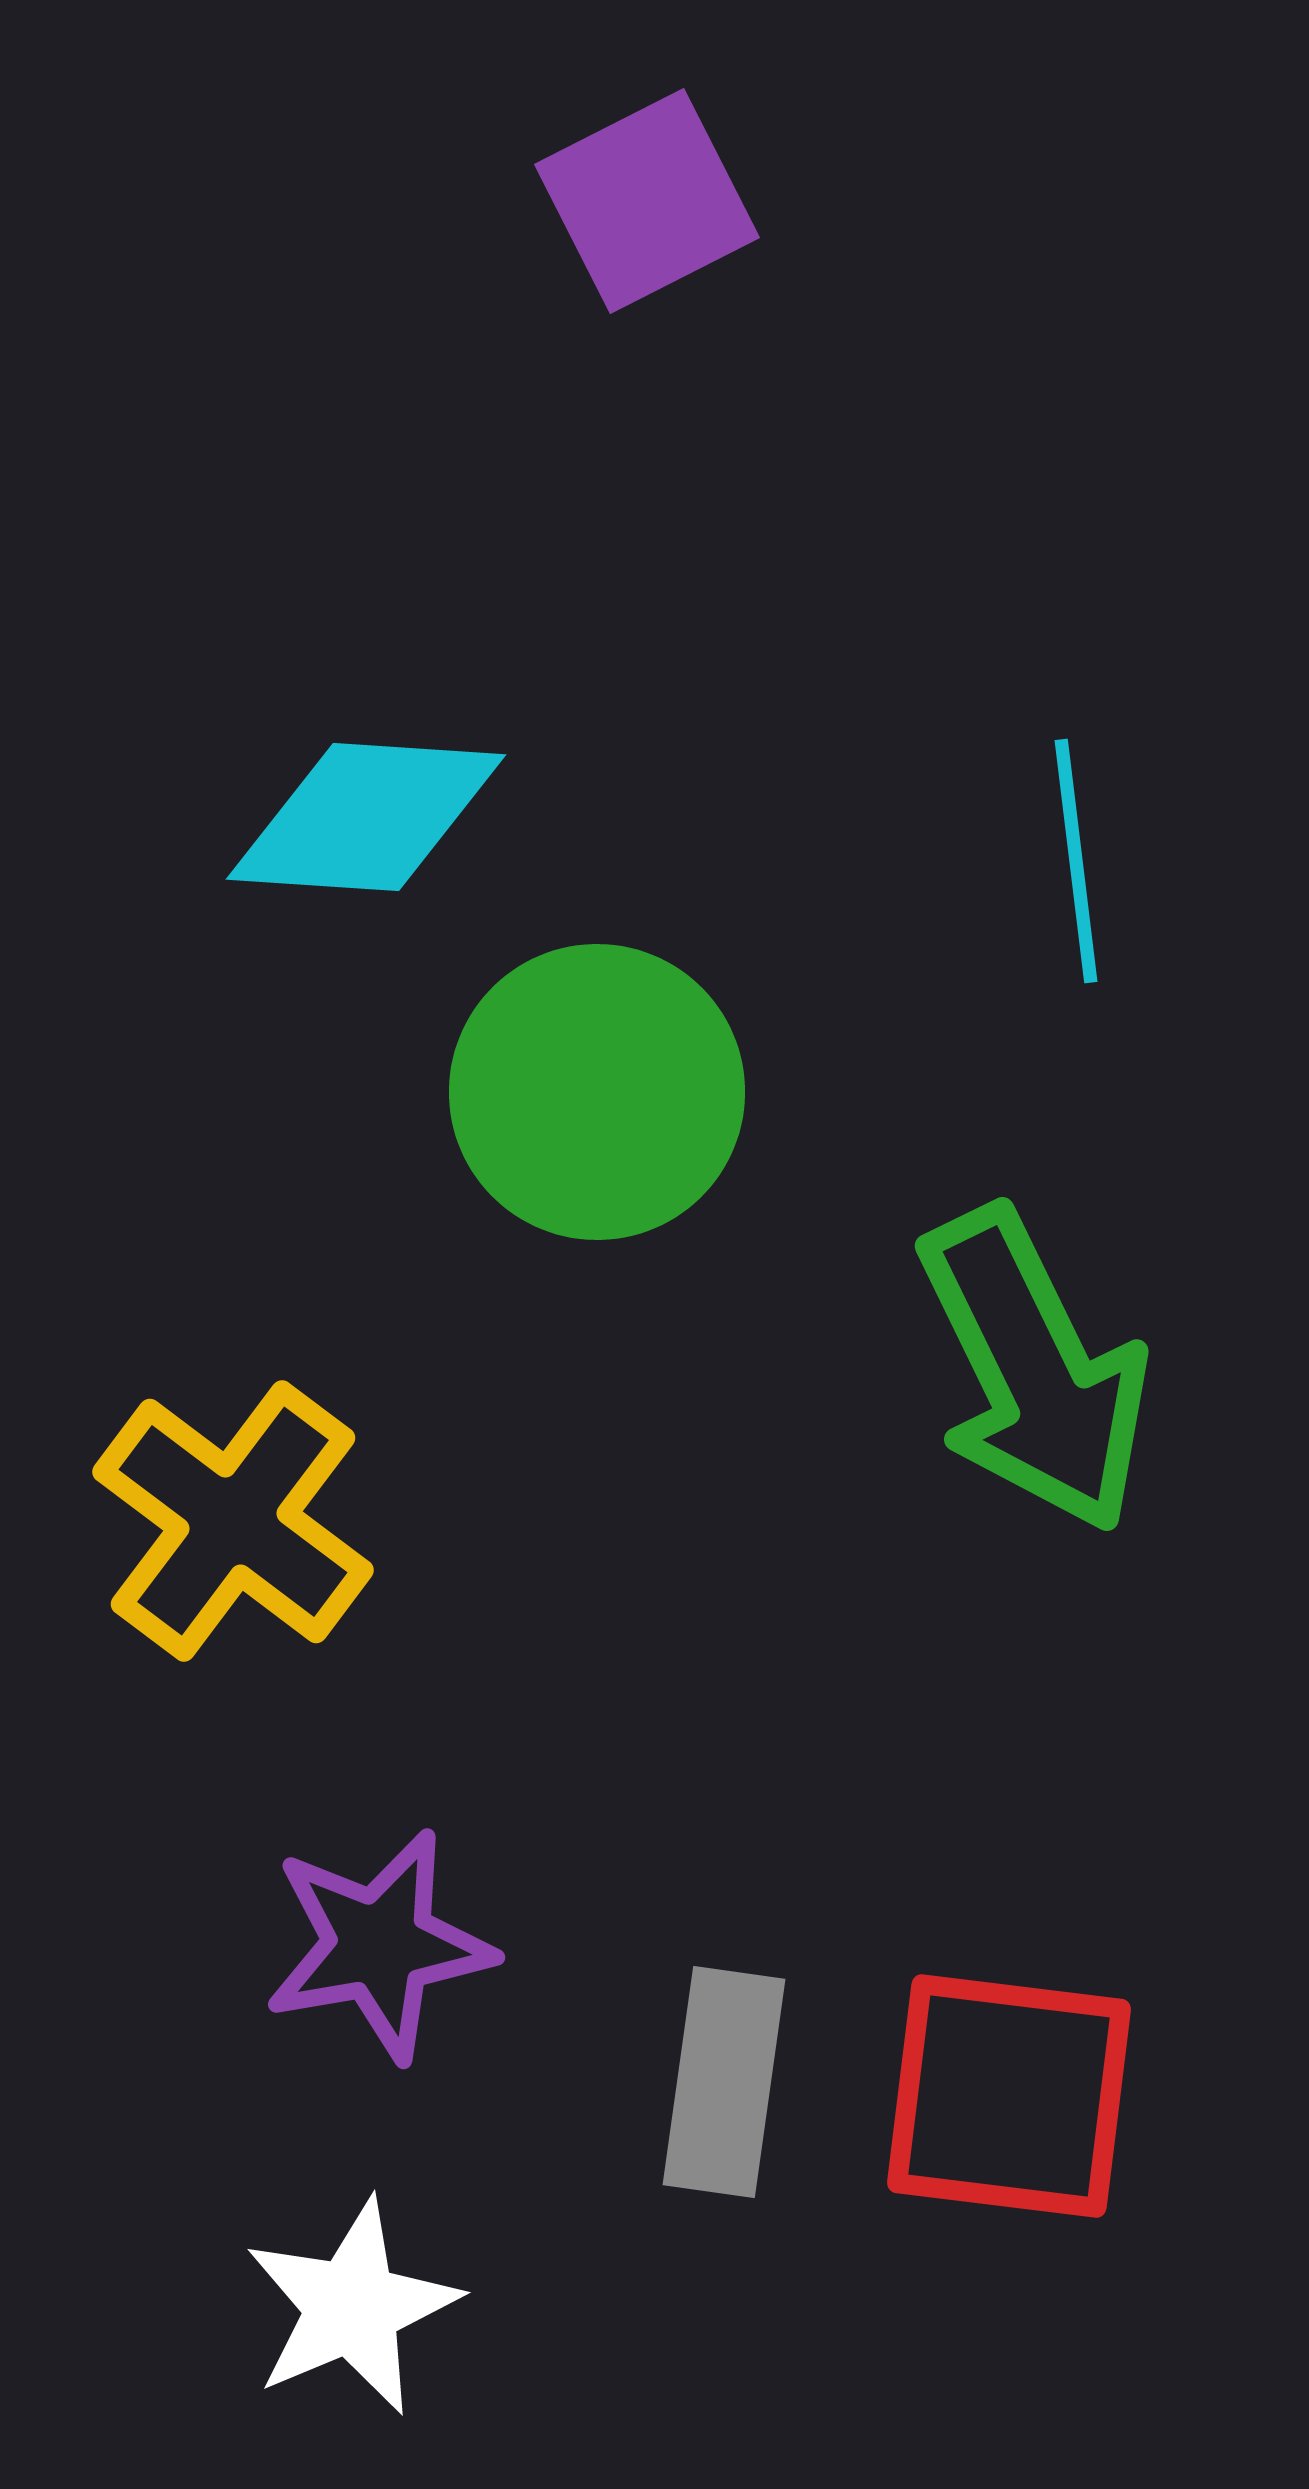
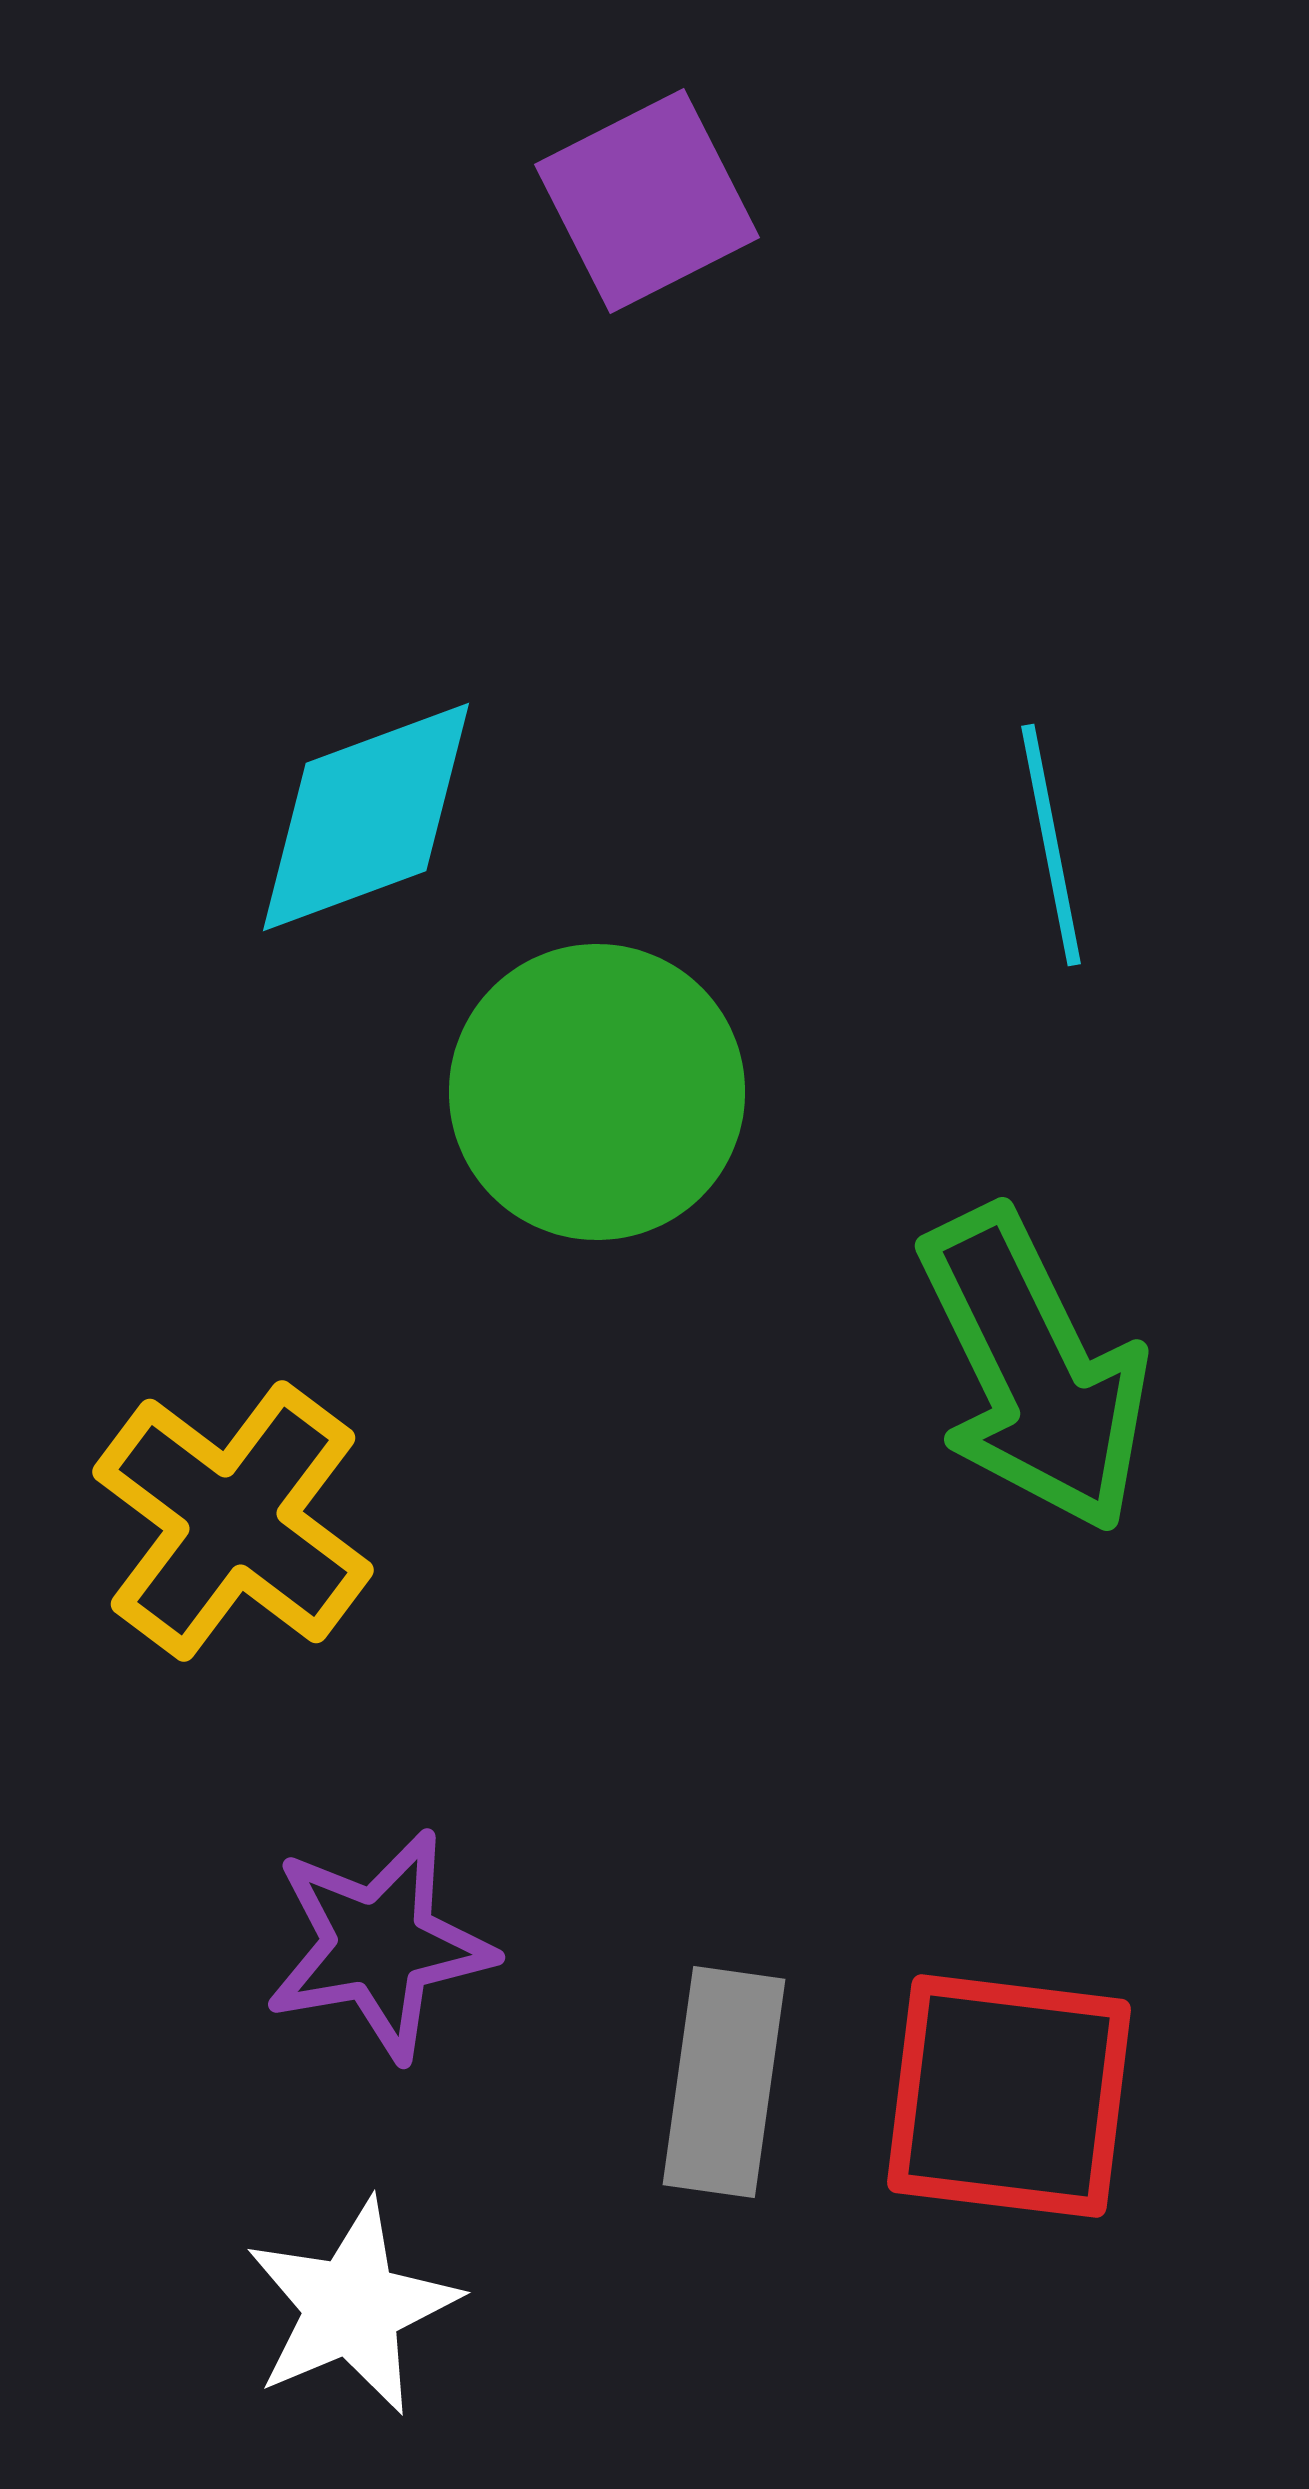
cyan diamond: rotated 24 degrees counterclockwise
cyan line: moved 25 px left, 16 px up; rotated 4 degrees counterclockwise
